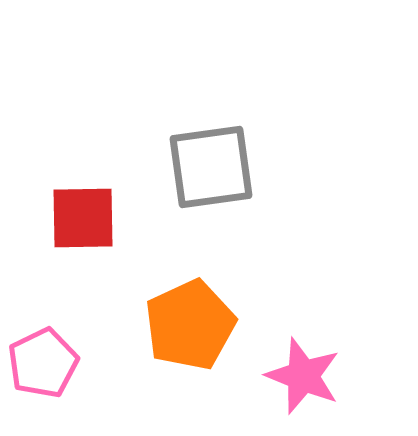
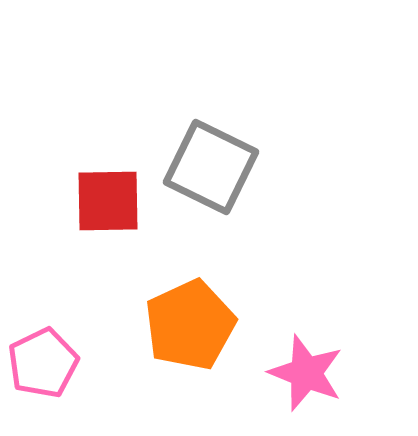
gray square: rotated 34 degrees clockwise
red square: moved 25 px right, 17 px up
pink star: moved 3 px right, 3 px up
